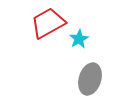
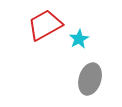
red trapezoid: moved 3 px left, 2 px down
